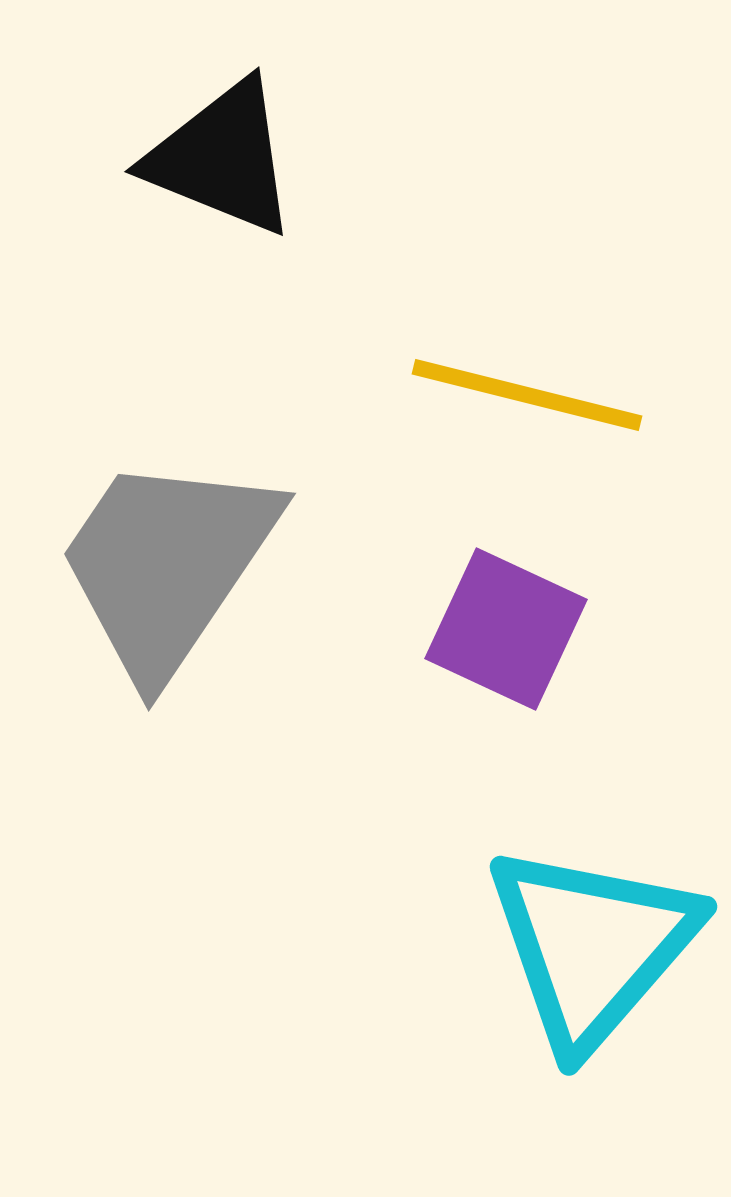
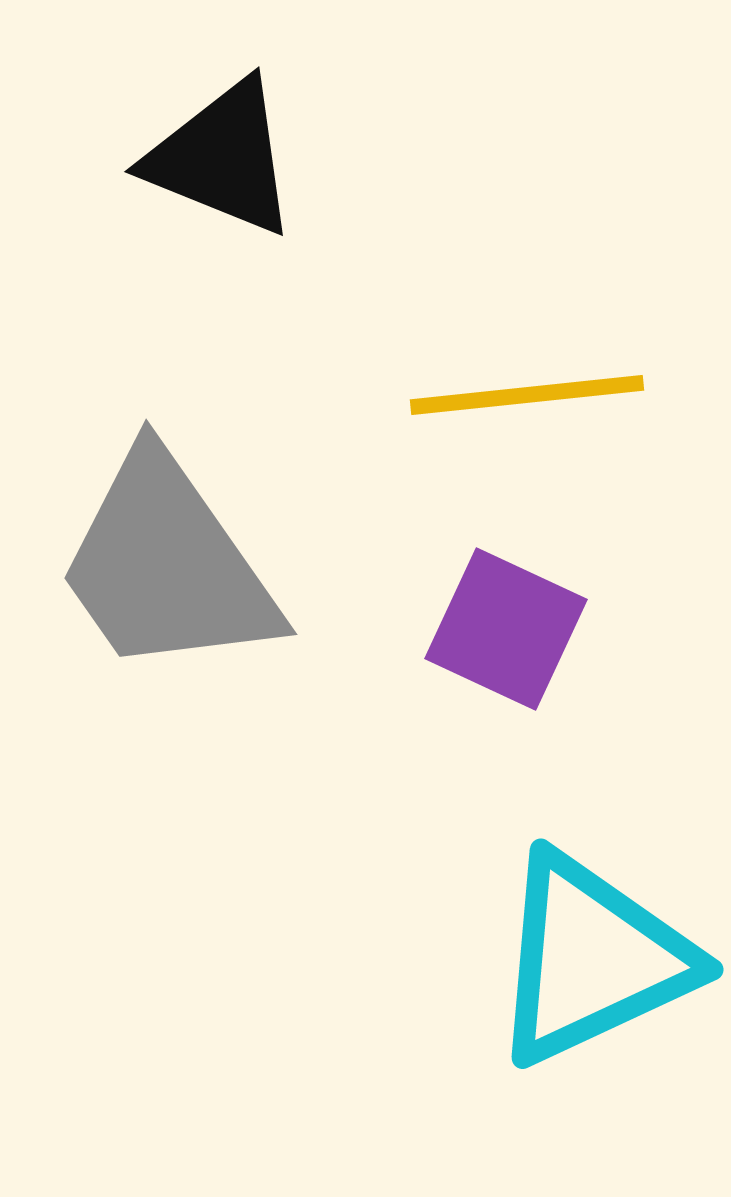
yellow line: rotated 20 degrees counterclockwise
gray trapezoid: rotated 69 degrees counterclockwise
cyan triangle: moved 13 px down; rotated 24 degrees clockwise
